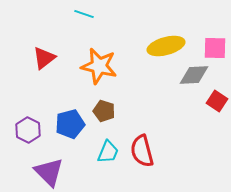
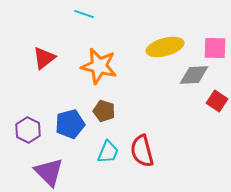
yellow ellipse: moved 1 px left, 1 px down
